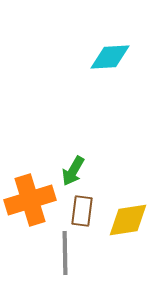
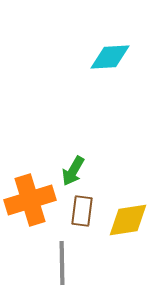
gray line: moved 3 px left, 10 px down
